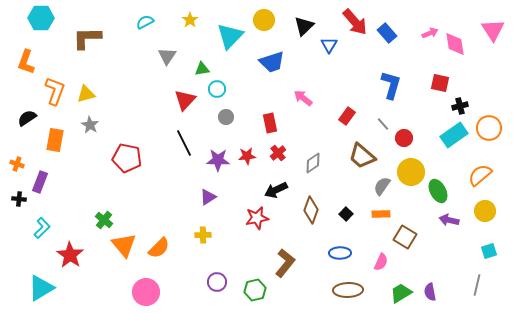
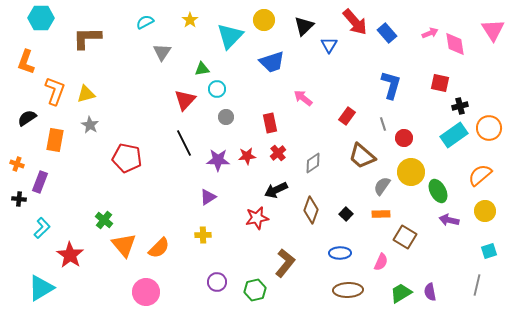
gray triangle at (167, 56): moved 5 px left, 4 px up
gray line at (383, 124): rotated 24 degrees clockwise
